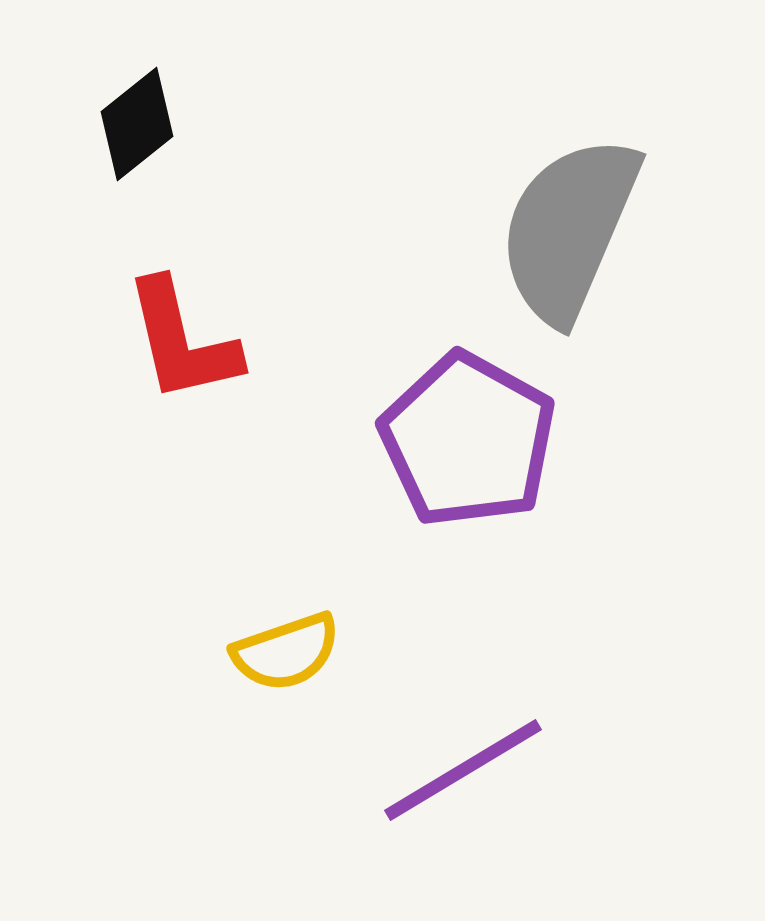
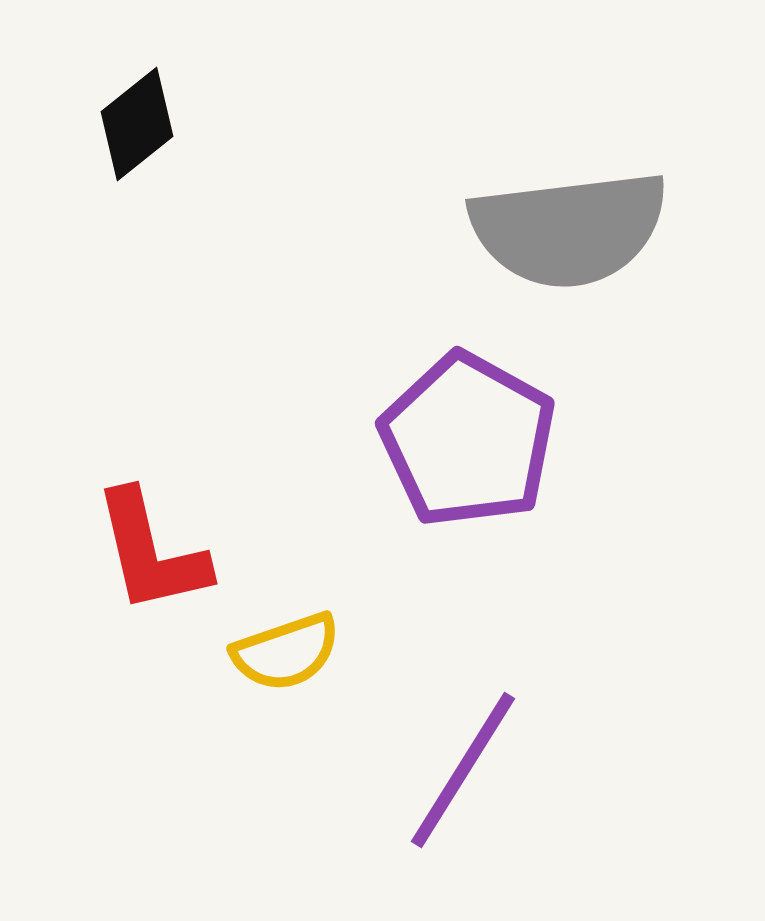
gray semicircle: rotated 120 degrees counterclockwise
red L-shape: moved 31 px left, 211 px down
purple line: rotated 27 degrees counterclockwise
